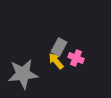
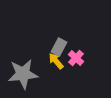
pink cross: rotated 21 degrees clockwise
